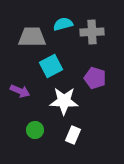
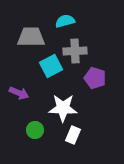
cyan semicircle: moved 2 px right, 3 px up
gray cross: moved 17 px left, 19 px down
gray trapezoid: moved 1 px left
purple arrow: moved 1 px left, 2 px down
white star: moved 1 px left, 7 px down
